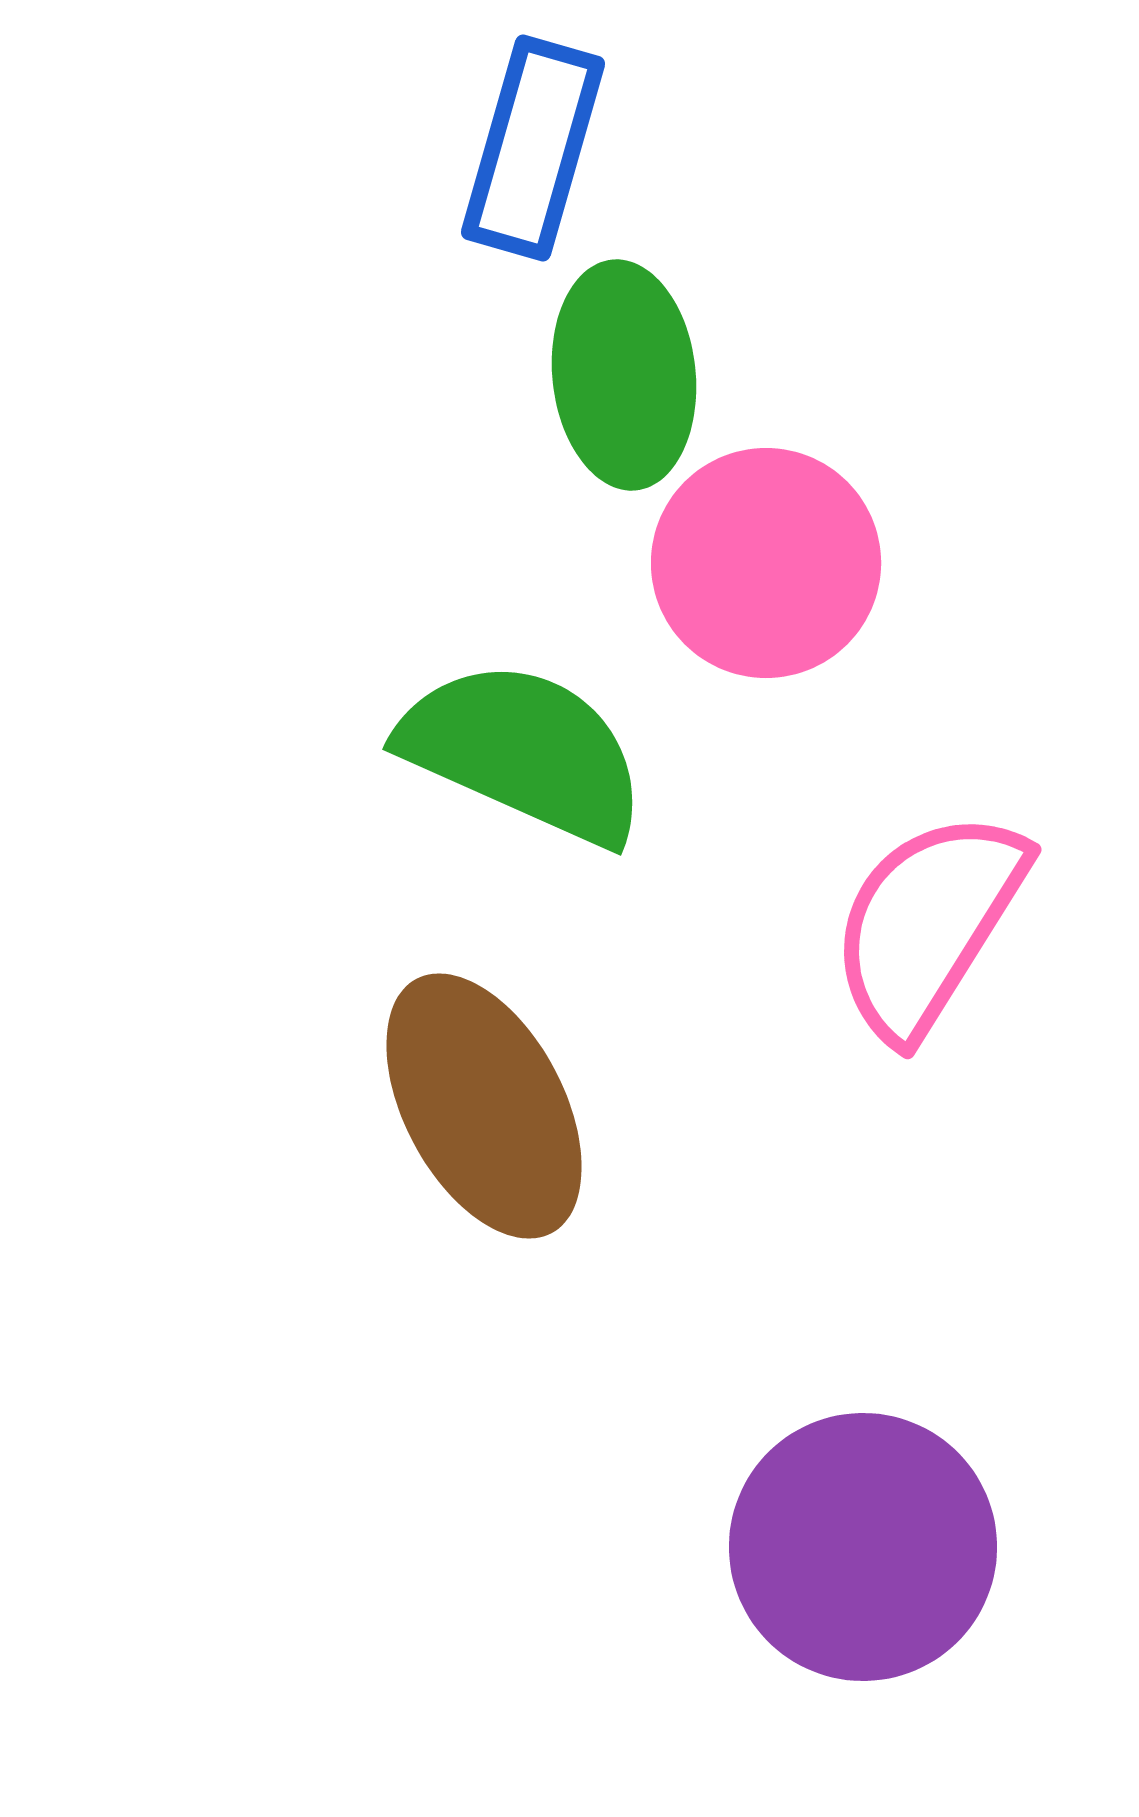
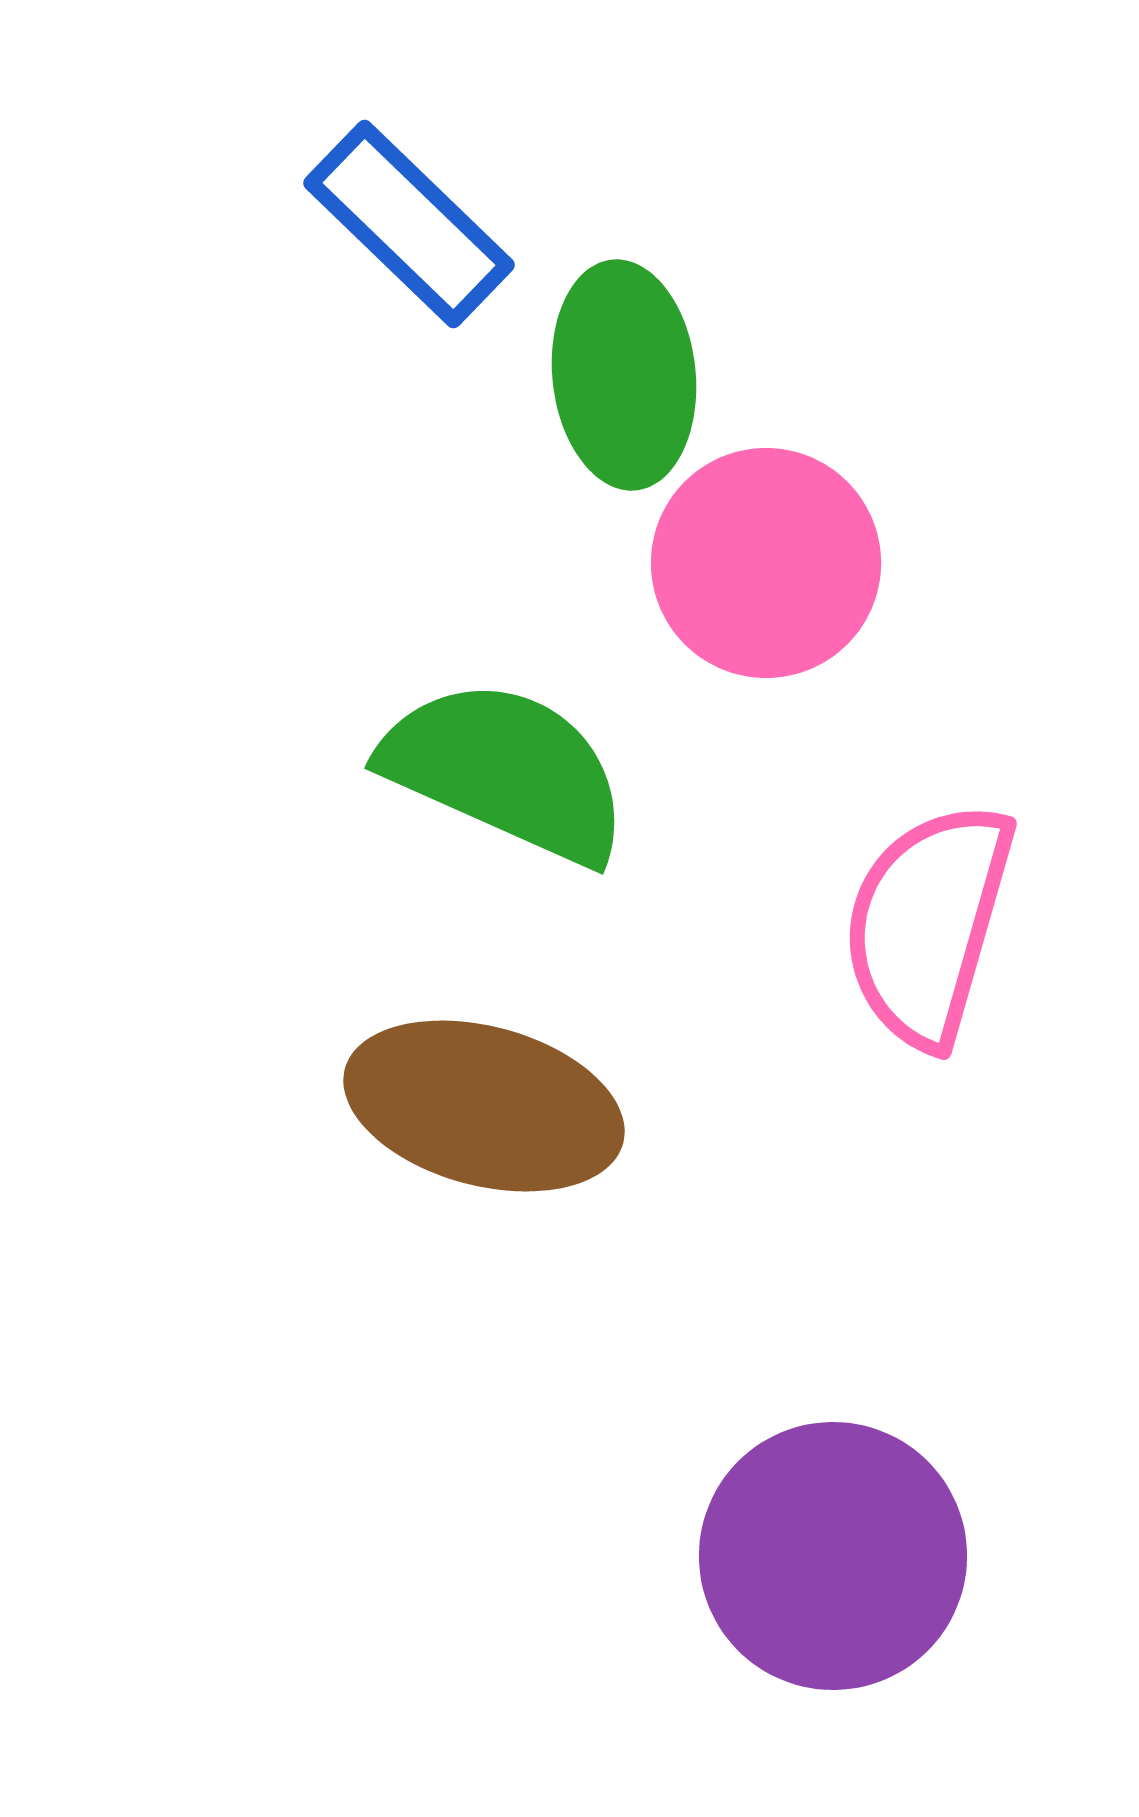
blue rectangle: moved 124 px left, 76 px down; rotated 62 degrees counterclockwise
green semicircle: moved 18 px left, 19 px down
pink semicircle: rotated 16 degrees counterclockwise
brown ellipse: rotated 47 degrees counterclockwise
purple circle: moved 30 px left, 9 px down
